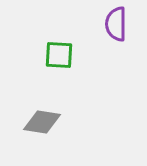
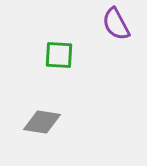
purple semicircle: rotated 28 degrees counterclockwise
